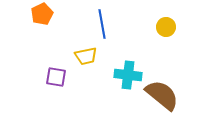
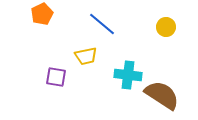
blue line: rotated 40 degrees counterclockwise
brown semicircle: rotated 6 degrees counterclockwise
